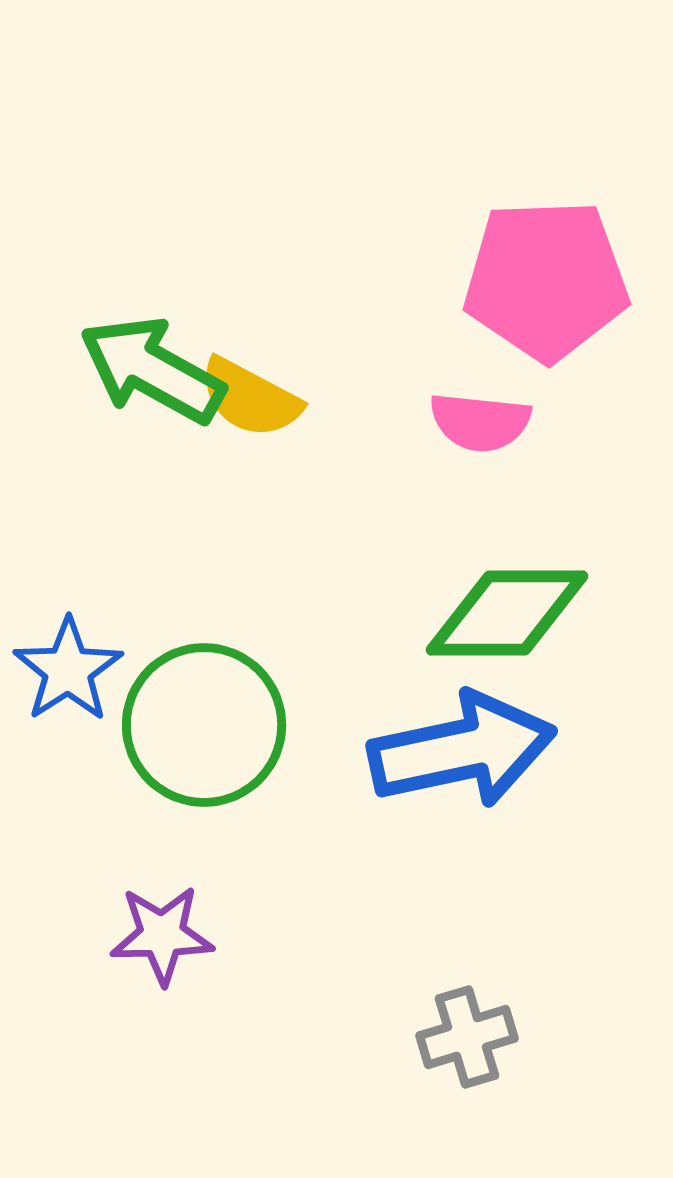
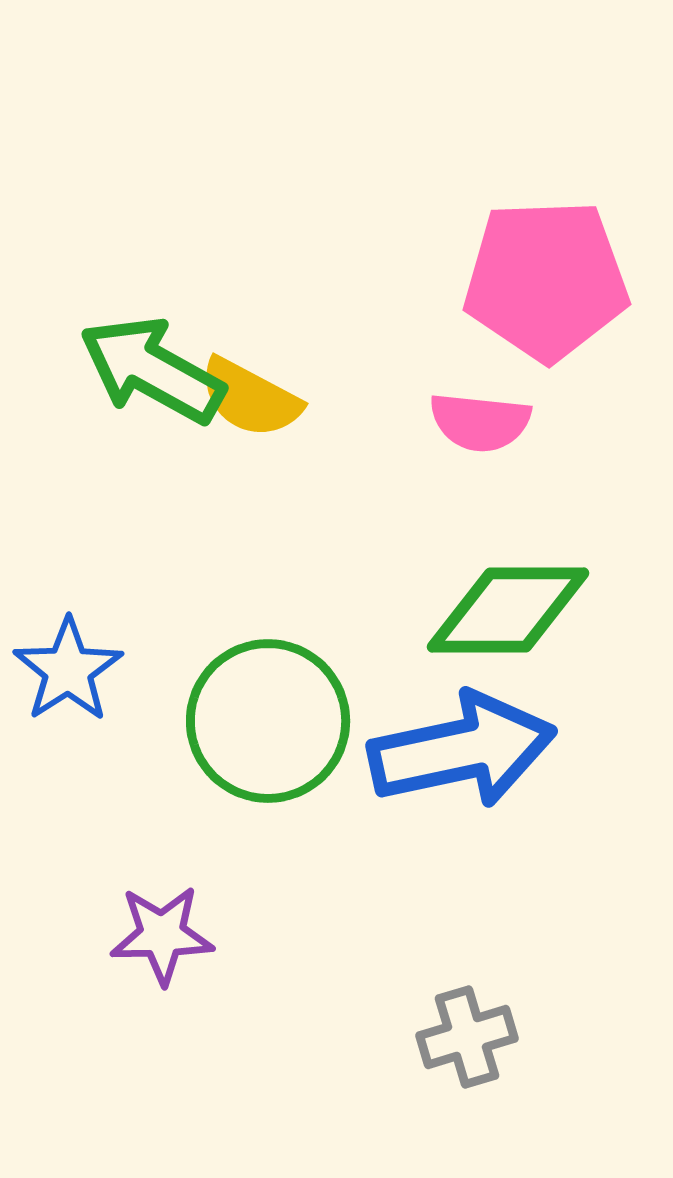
green diamond: moved 1 px right, 3 px up
green circle: moved 64 px right, 4 px up
